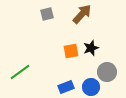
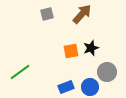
blue circle: moved 1 px left
